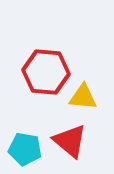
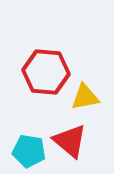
yellow triangle: moved 2 px right; rotated 16 degrees counterclockwise
cyan pentagon: moved 4 px right, 2 px down
